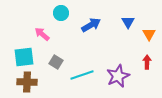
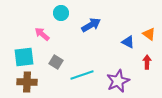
blue triangle: moved 20 px down; rotated 32 degrees counterclockwise
orange triangle: rotated 24 degrees counterclockwise
purple star: moved 5 px down
